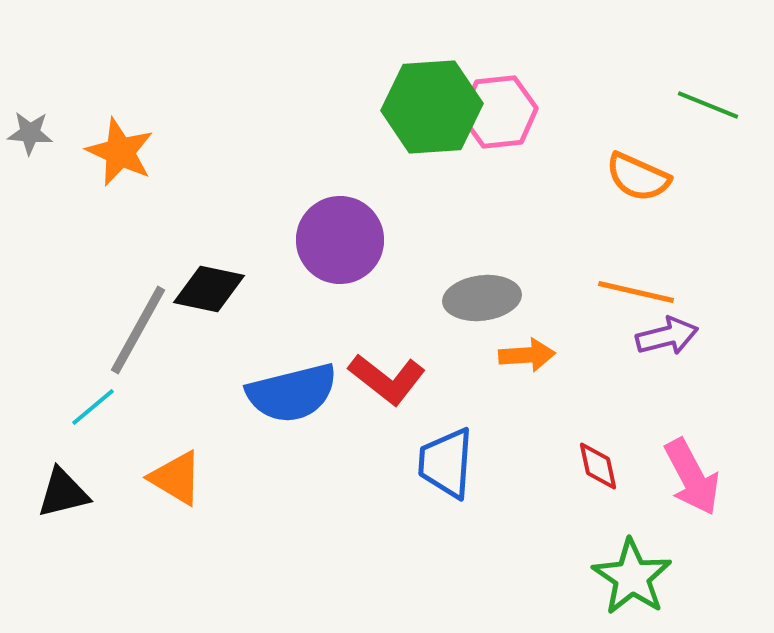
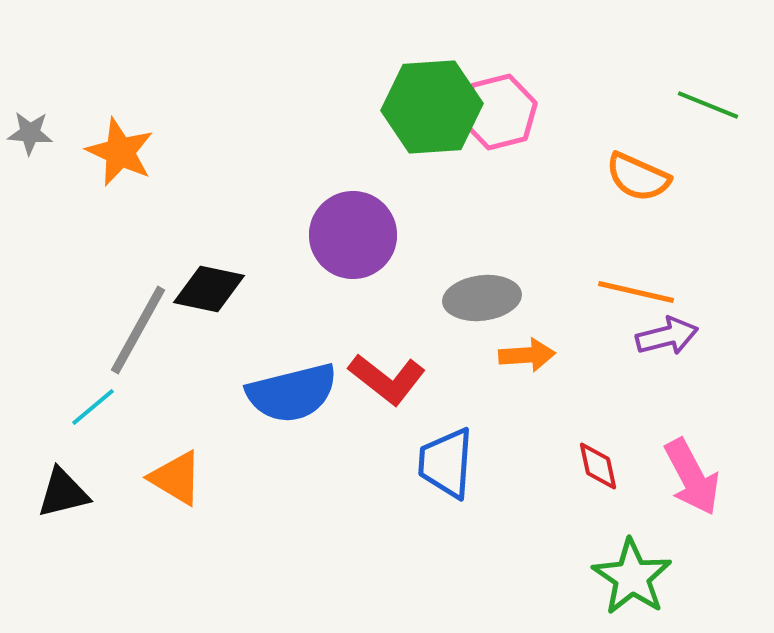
pink hexagon: rotated 8 degrees counterclockwise
purple circle: moved 13 px right, 5 px up
